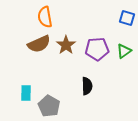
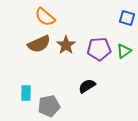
orange semicircle: rotated 40 degrees counterclockwise
purple pentagon: moved 2 px right
black semicircle: rotated 120 degrees counterclockwise
gray pentagon: rotated 30 degrees clockwise
